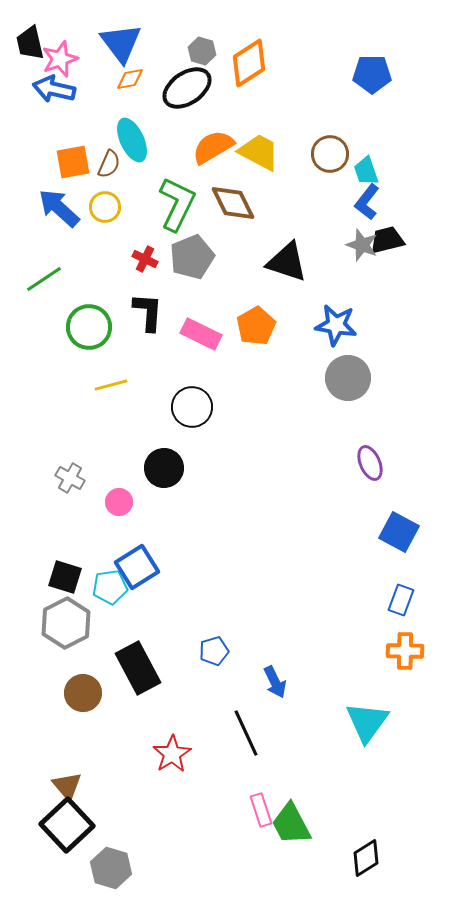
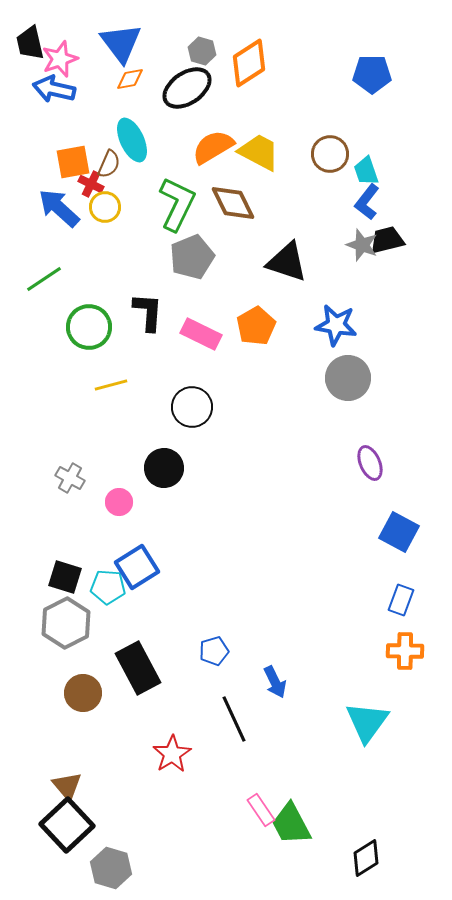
red cross at (145, 259): moved 54 px left, 75 px up
cyan pentagon at (110, 587): moved 2 px left; rotated 12 degrees clockwise
black line at (246, 733): moved 12 px left, 14 px up
pink rectangle at (261, 810): rotated 16 degrees counterclockwise
